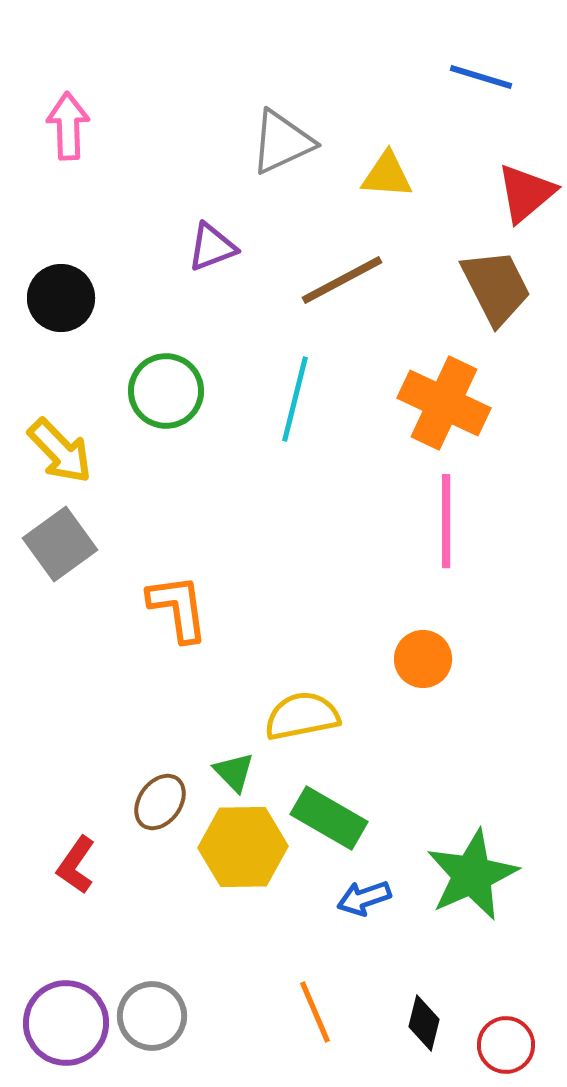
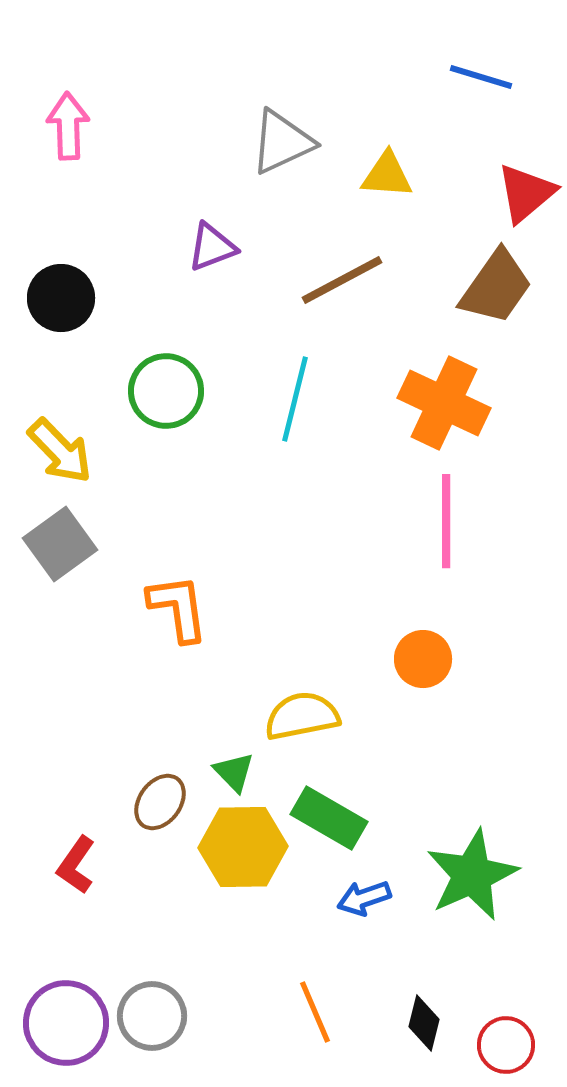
brown trapezoid: rotated 62 degrees clockwise
